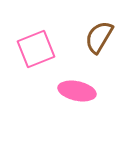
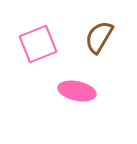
pink square: moved 2 px right, 5 px up
